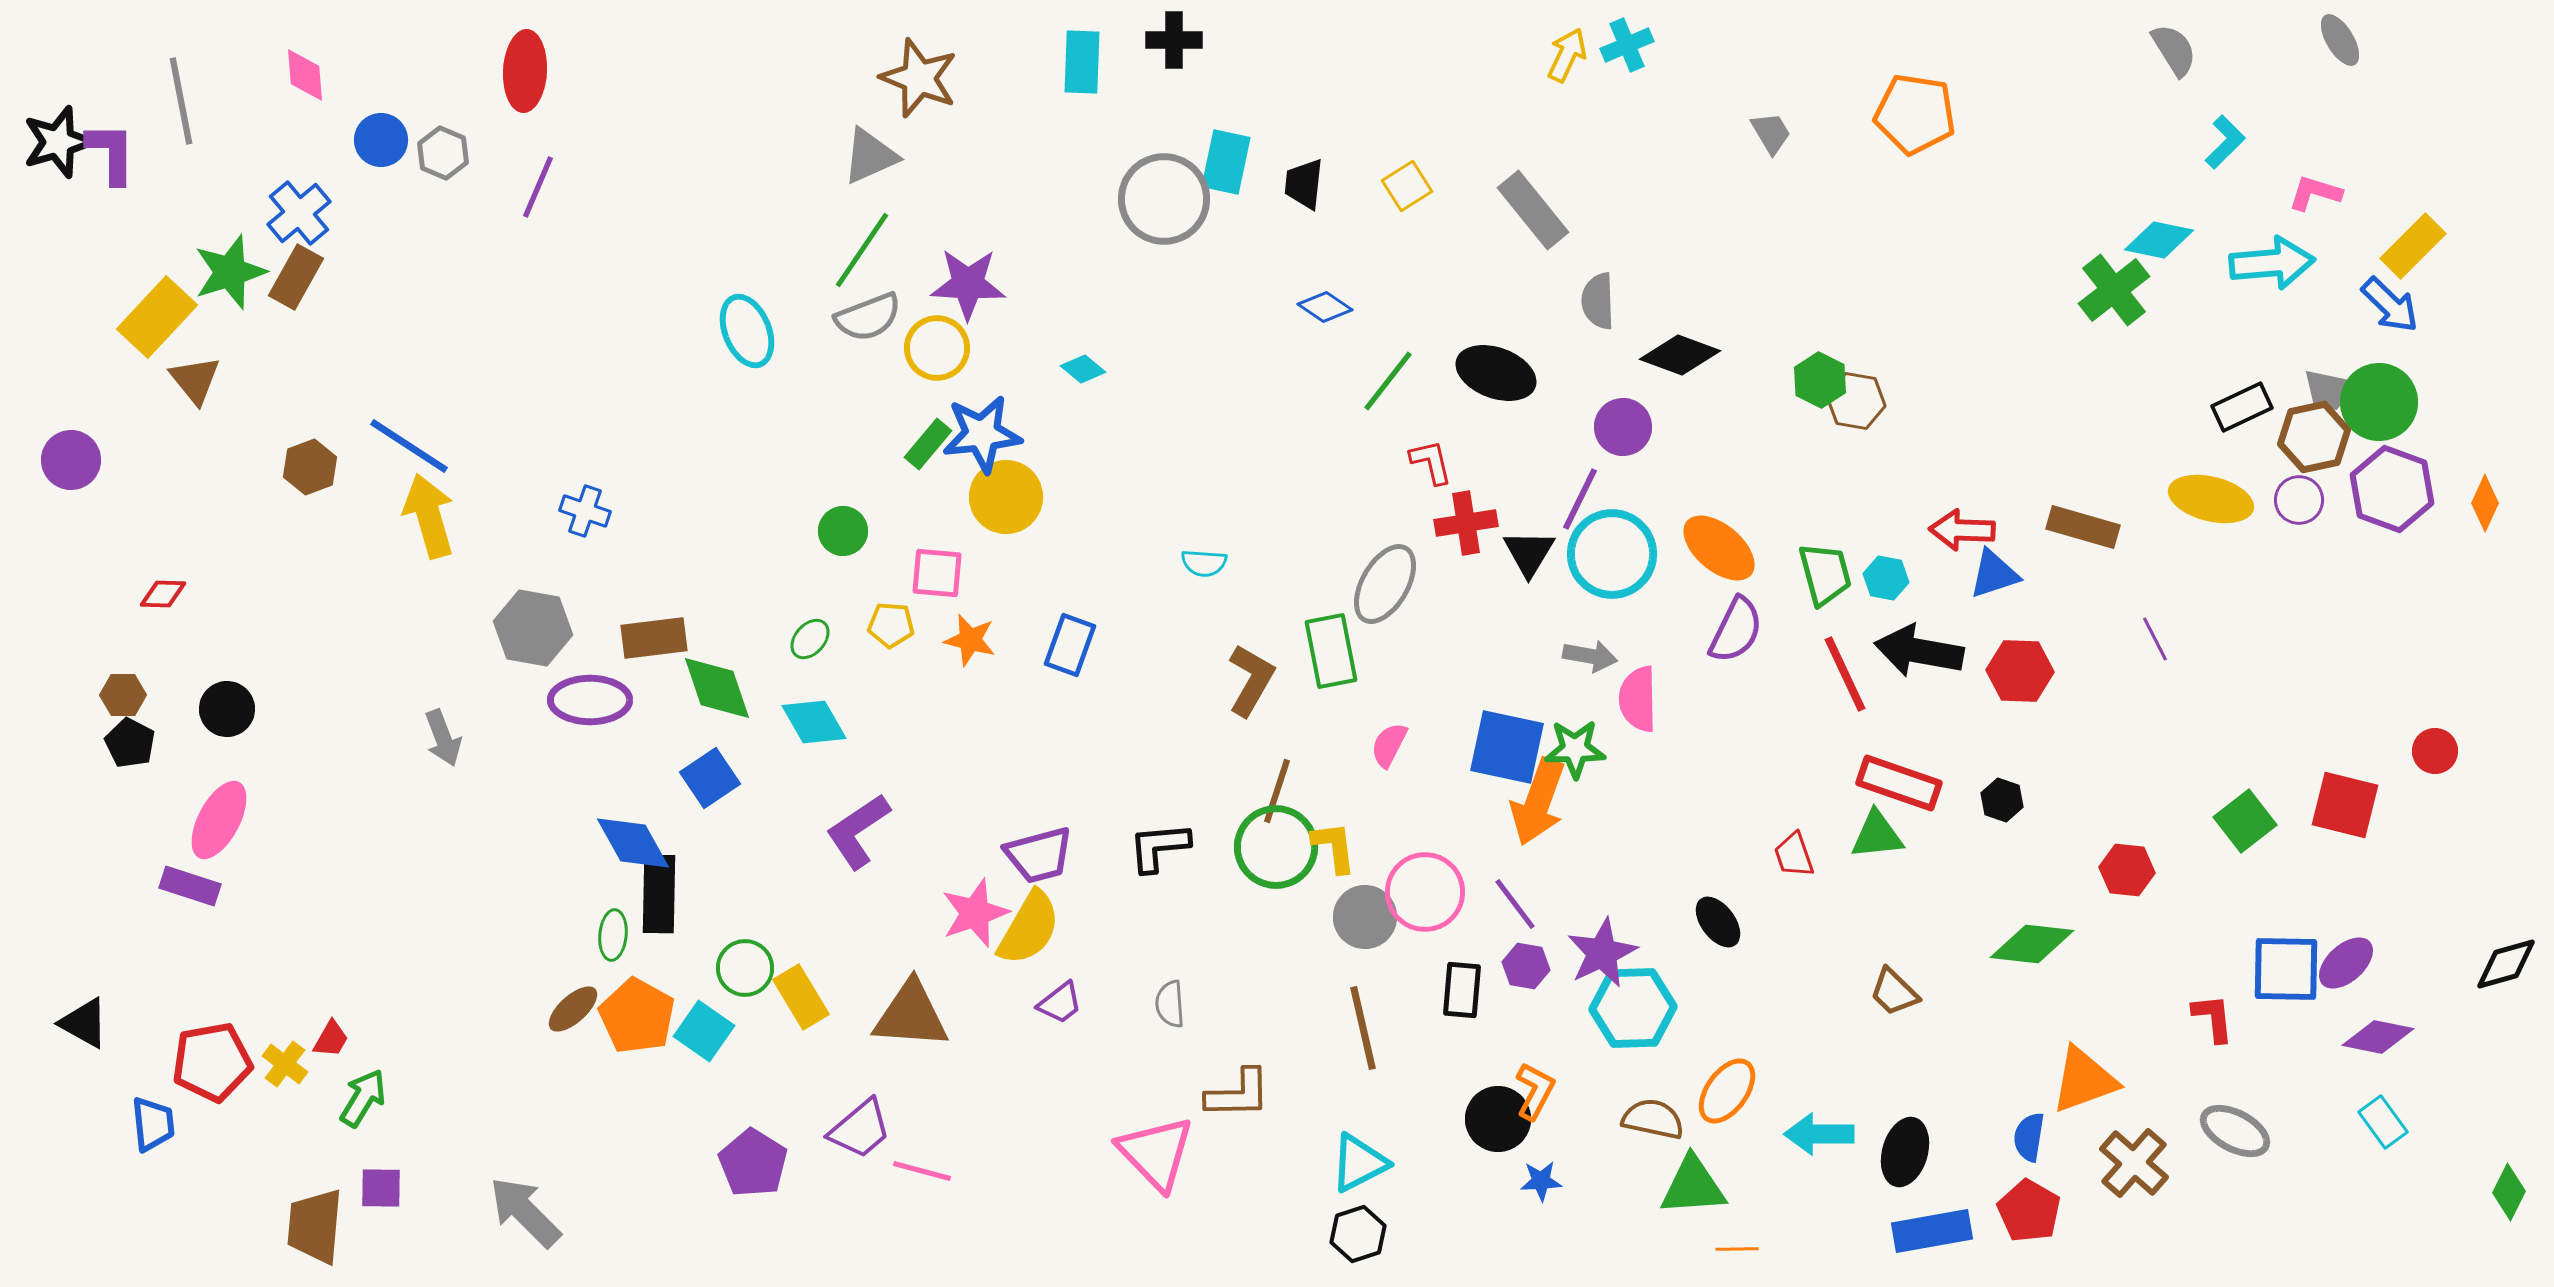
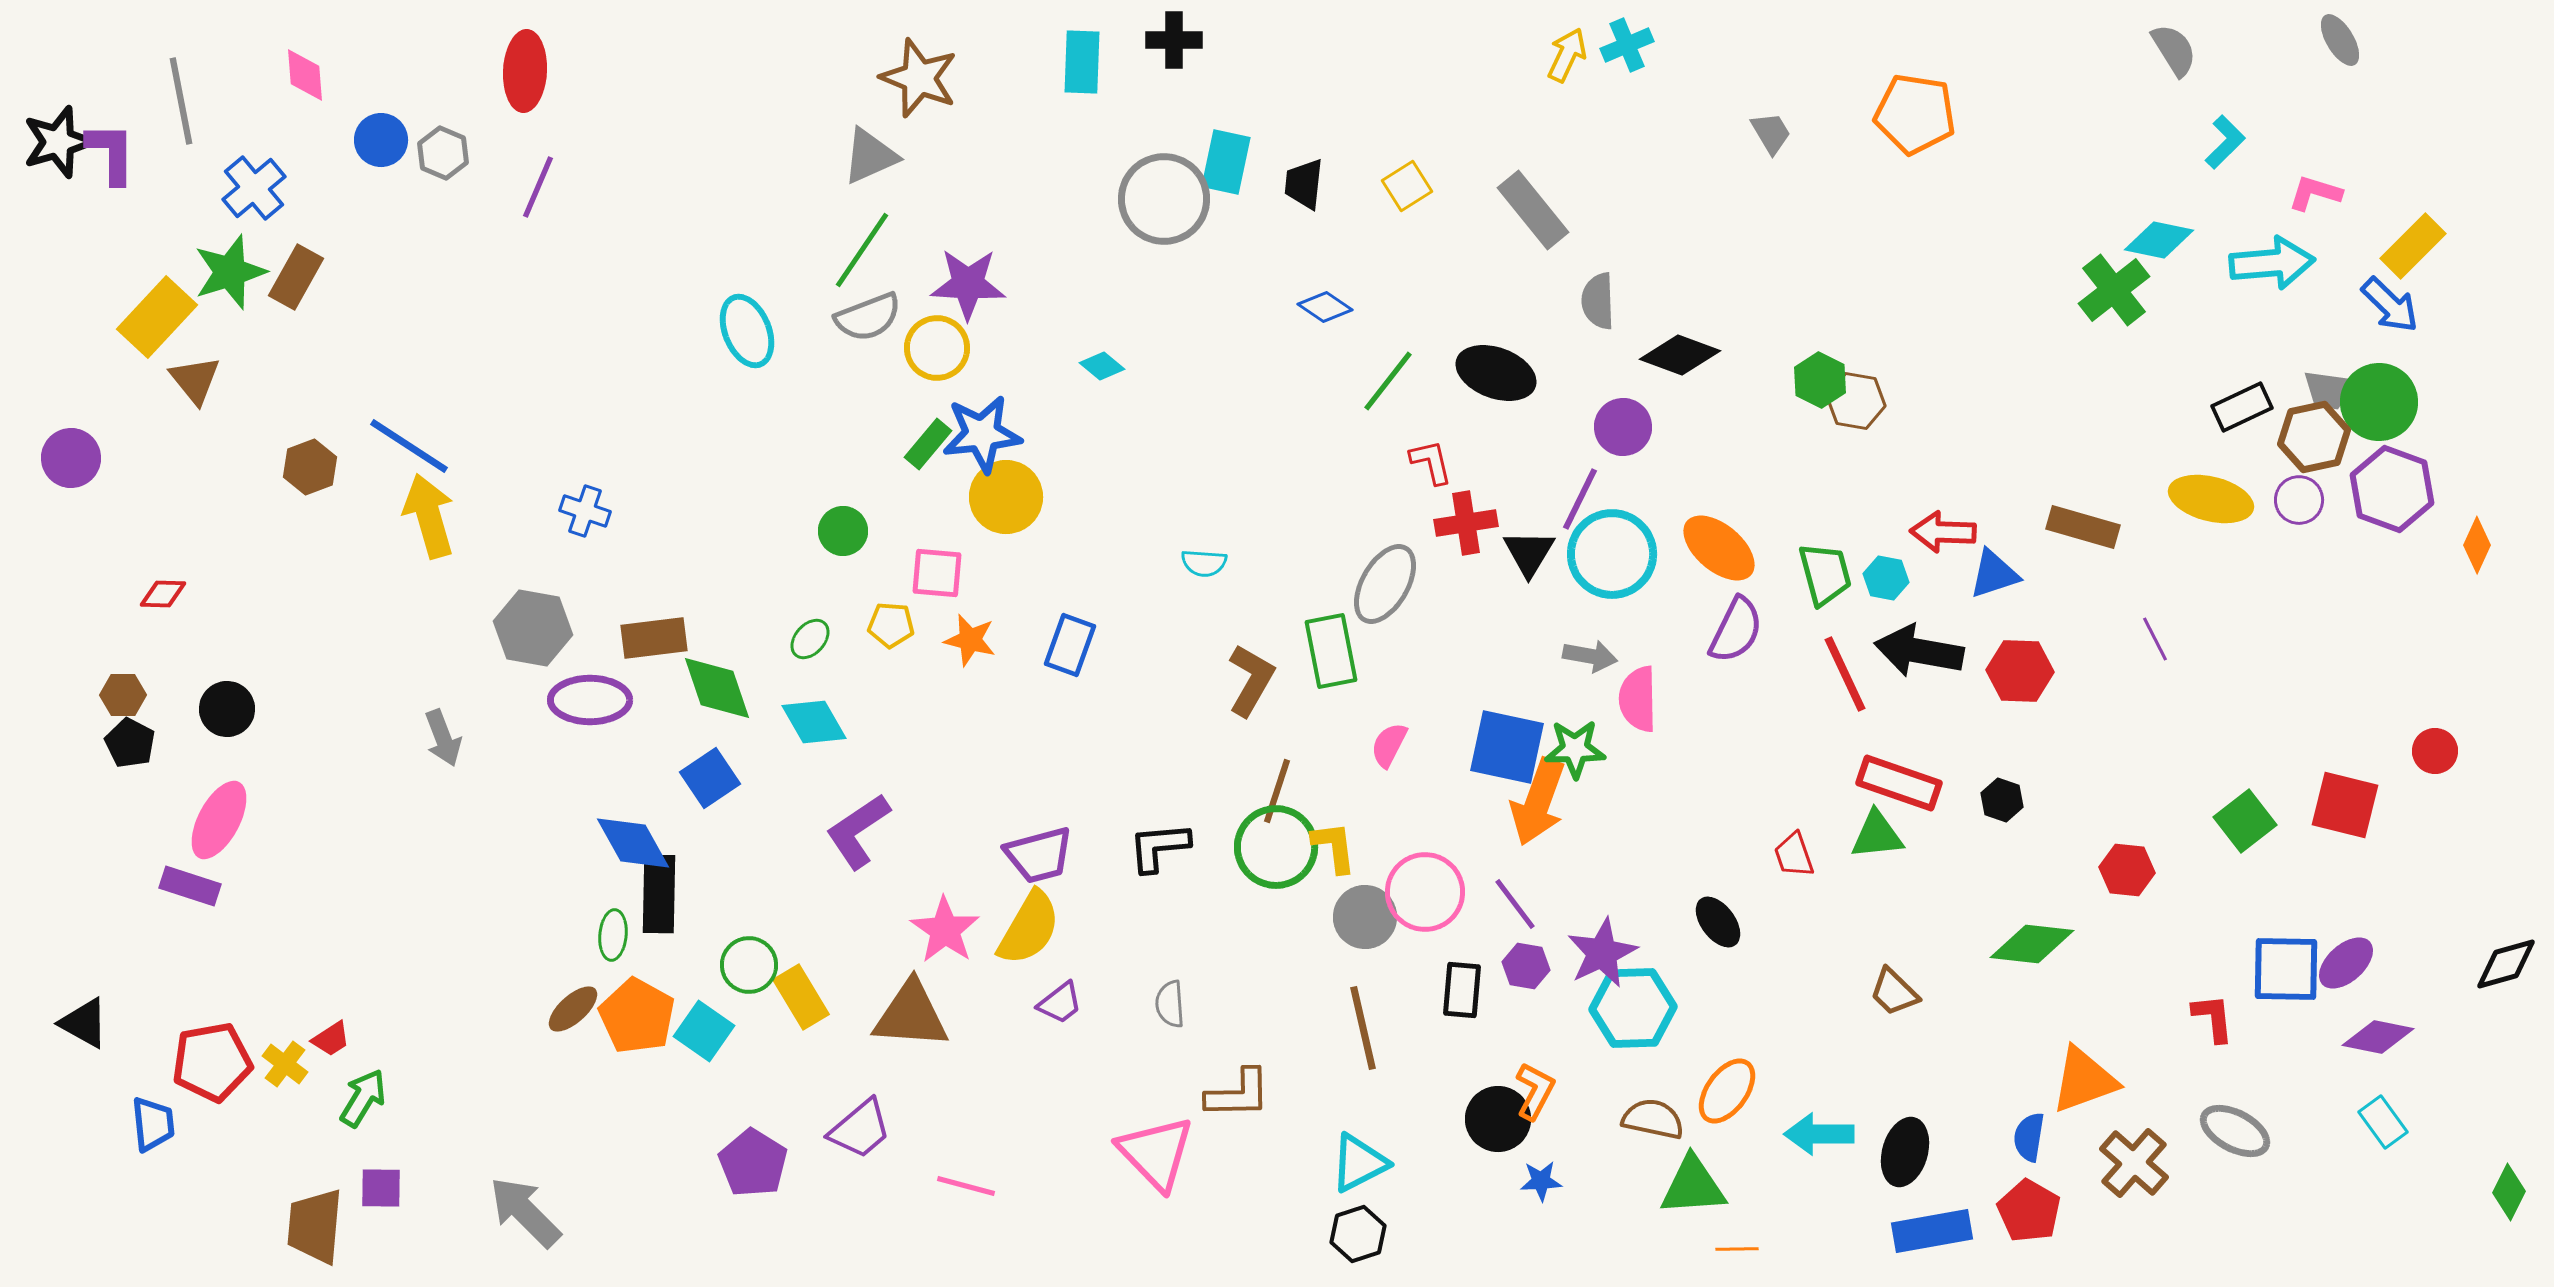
blue cross at (299, 213): moved 45 px left, 25 px up
cyan diamond at (1083, 369): moved 19 px right, 3 px up
gray trapezoid at (2329, 390): rotated 4 degrees counterclockwise
purple circle at (71, 460): moved 2 px up
orange diamond at (2485, 503): moved 8 px left, 42 px down
red arrow at (1962, 530): moved 19 px left, 2 px down
pink star at (975, 913): moved 30 px left, 17 px down; rotated 18 degrees counterclockwise
green circle at (745, 968): moved 4 px right, 3 px up
red trapezoid at (331, 1039): rotated 27 degrees clockwise
pink line at (922, 1171): moved 44 px right, 15 px down
